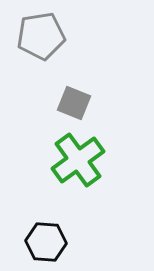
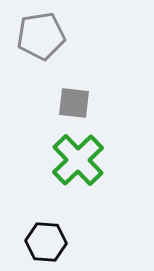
gray square: rotated 16 degrees counterclockwise
green cross: rotated 8 degrees counterclockwise
